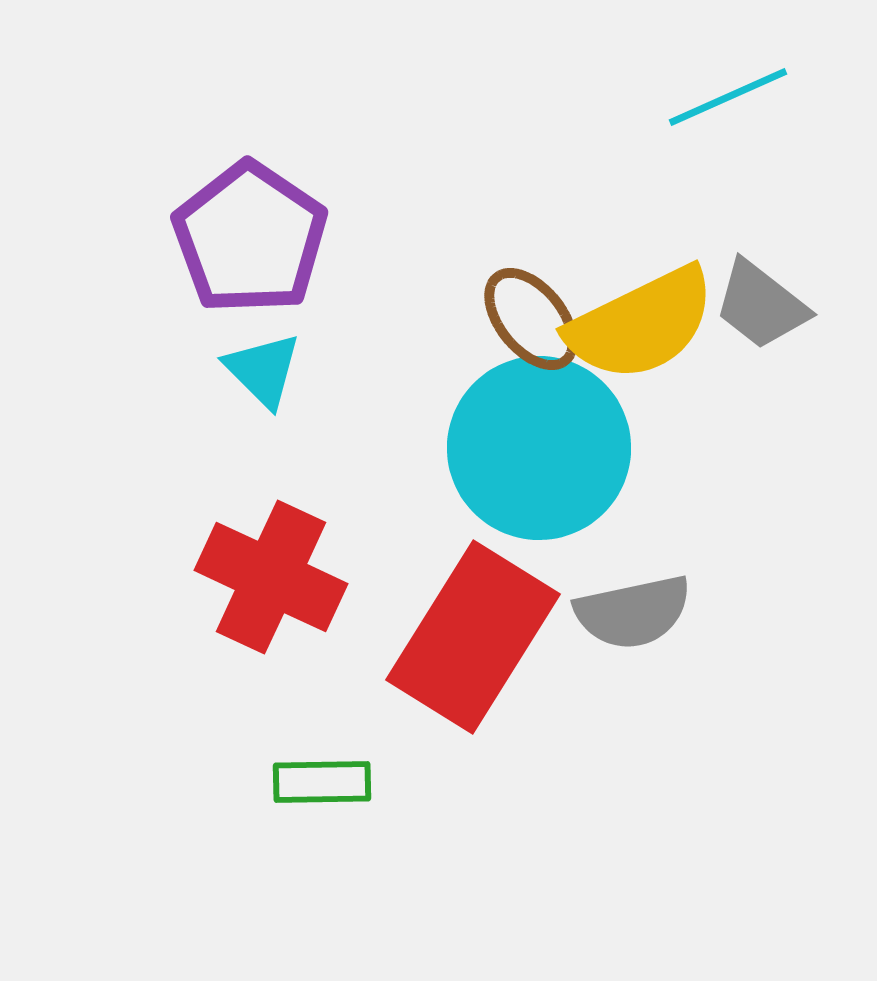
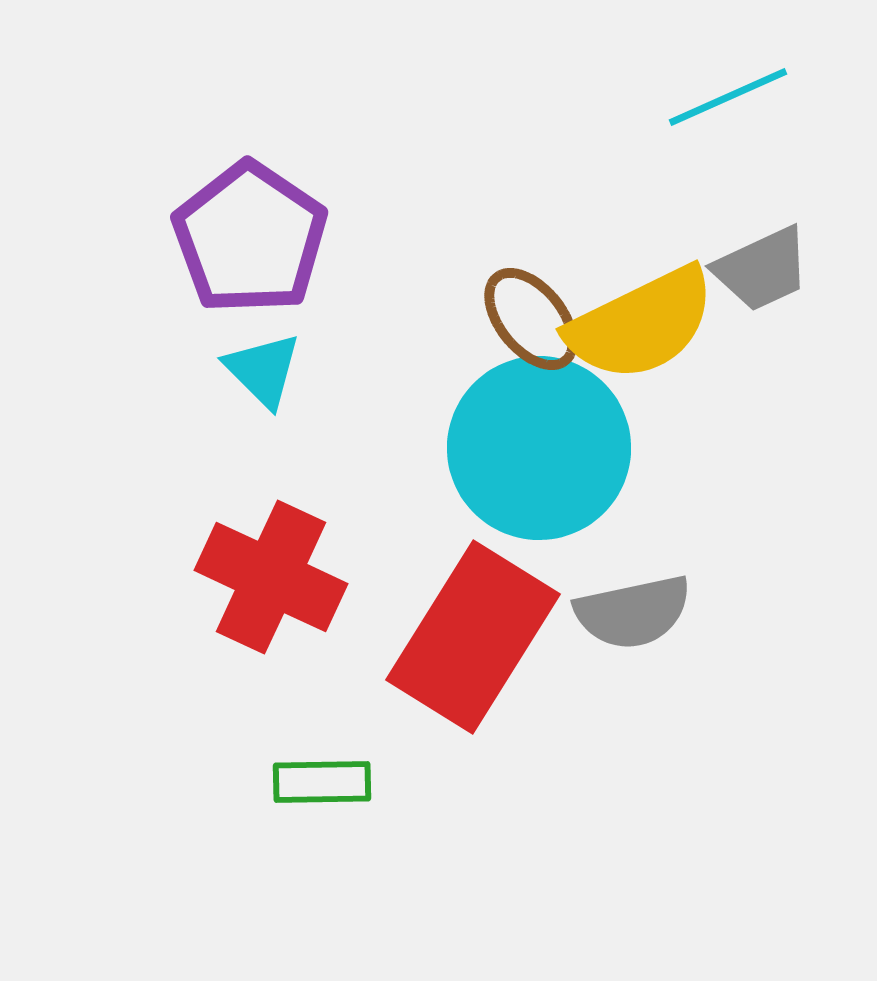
gray trapezoid: moved 1 px right, 36 px up; rotated 63 degrees counterclockwise
